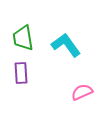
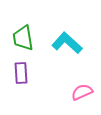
cyan L-shape: moved 1 px right, 2 px up; rotated 12 degrees counterclockwise
